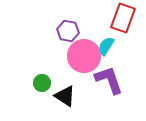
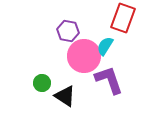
cyan semicircle: moved 1 px left
